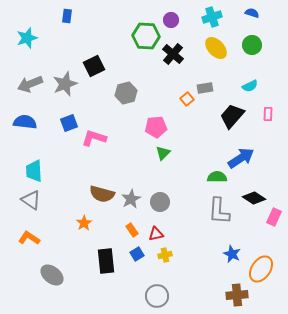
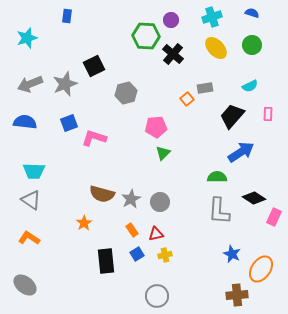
blue arrow at (241, 158): moved 6 px up
cyan trapezoid at (34, 171): rotated 85 degrees counterclockwise
gray ellipse at (52, 275): moved 27 px left, 10 px down
